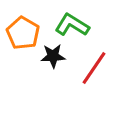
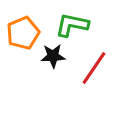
green L-shape: rotated 20 degrees counterclockwise
orange pentagon: rotated 20 degrees clockwise
